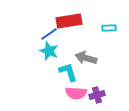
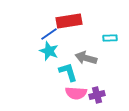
cyan rectangle: moved 1 px right, 10 px down
